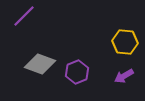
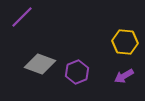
purple line: moved 2 px left, 1 px down
